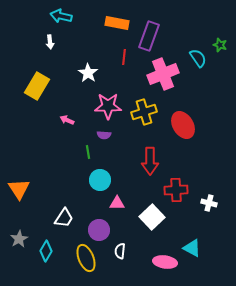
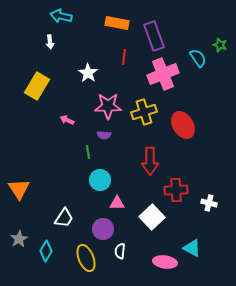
purple rectangle: moved 5 px right; rotated 40 degrees counterclockwise
purple circle: moved 4 px right, 1 px up
